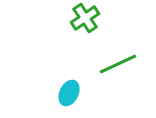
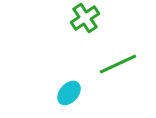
cyan ellipse: rotated 15 degrees clockwise
